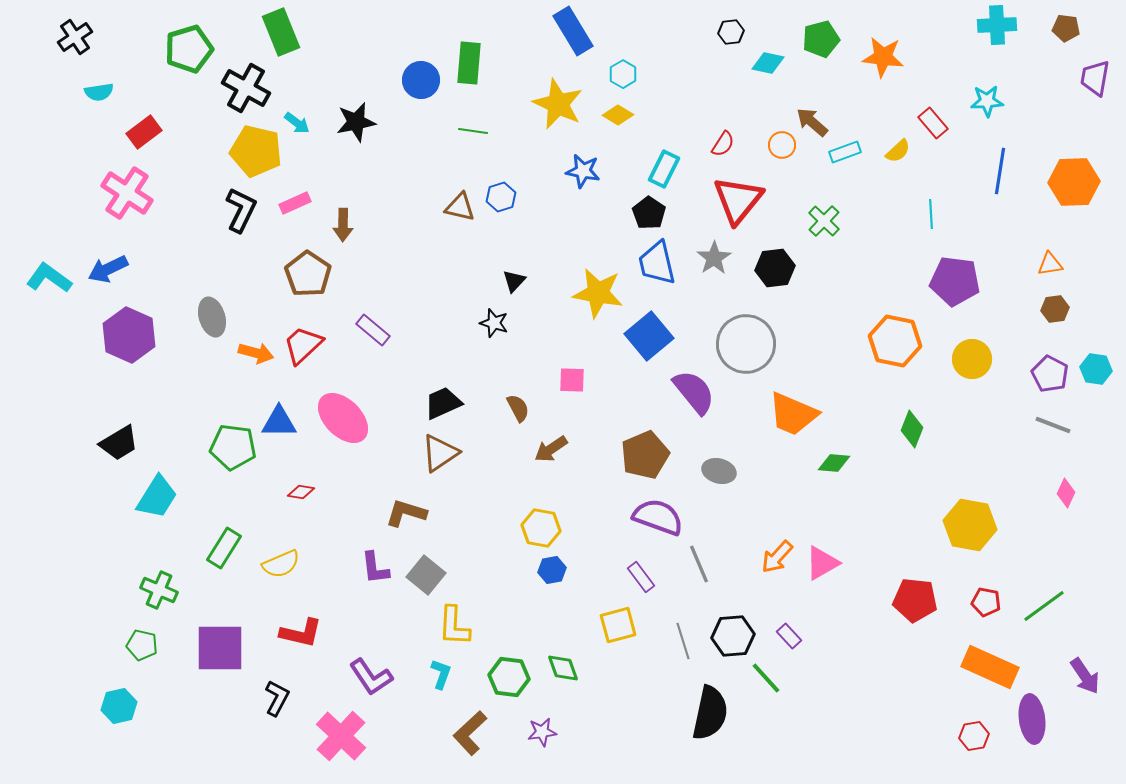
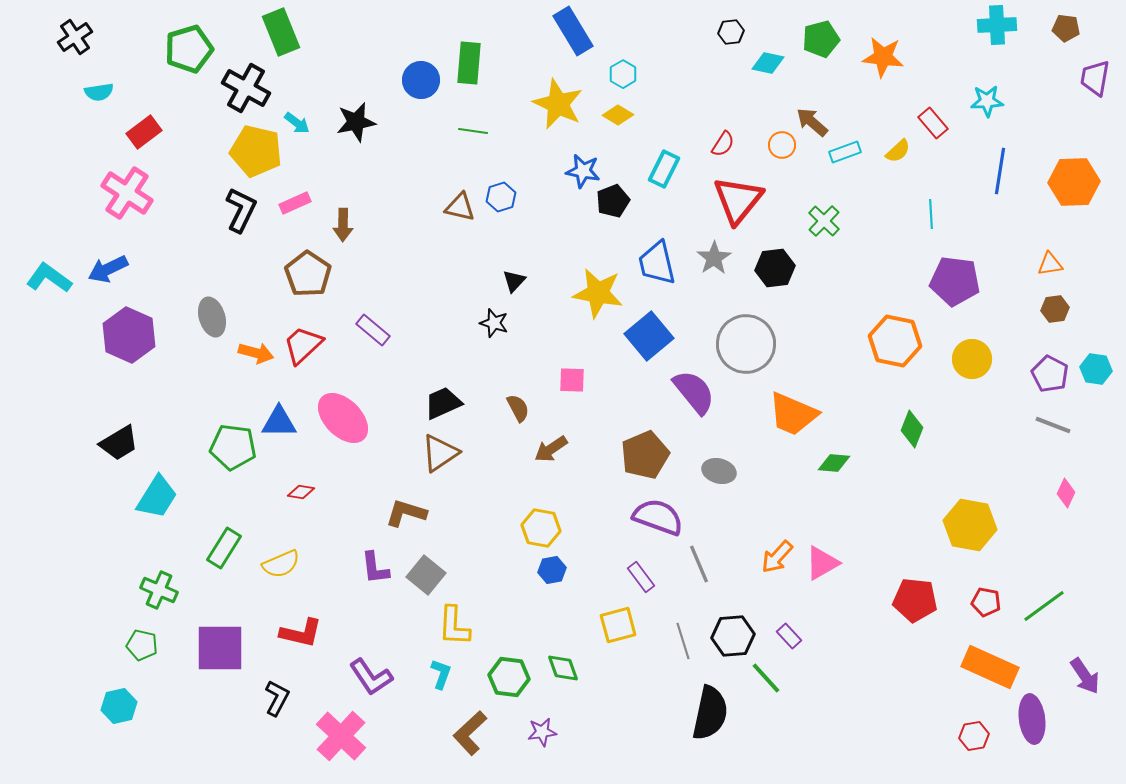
black pentagon at (649, 213): moved 36 px left, 12 px up; rotated 16 degrees clockwise
